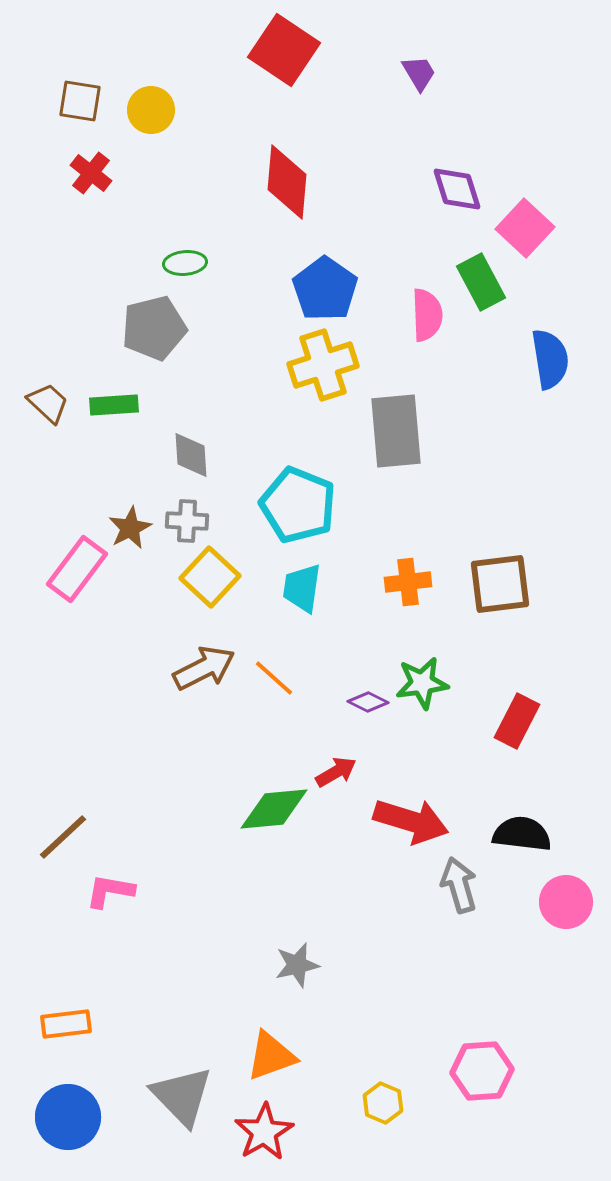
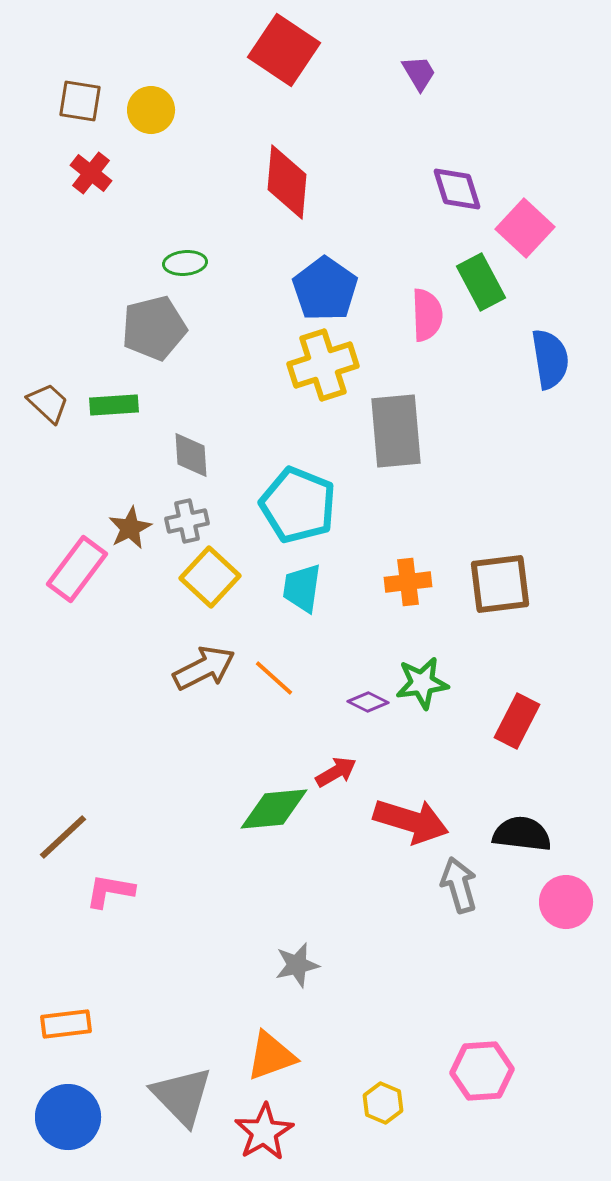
gray cross at (187, 521): rotated 15 degrees counterclockwise
